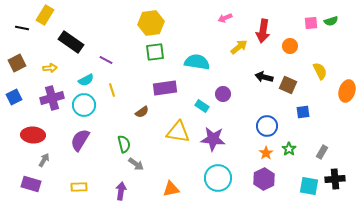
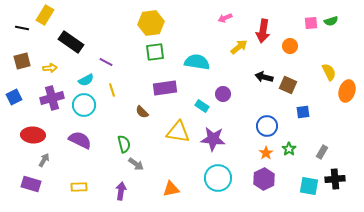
purple line at (106, 60): moved 2 px down
brown square at (17, 63): moved 5 px right, 2 px up; rotated 12 degrees clockwise
yellow semicircle at (320, 71): moved 9 px right, 1 px down
brown semicircle at (142, 112): rotated 80 degrees clockwise
purple semicircle at (80, 140): rotated 85 degrees clockwise
